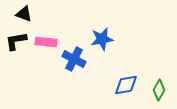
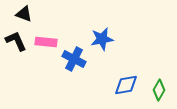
black L-shape: rotated 75 degrees clockwise
